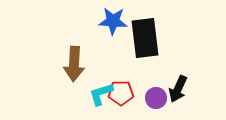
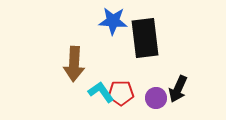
cyan L-shape: moved 2 px up; rotated 72 degrees clockwise
